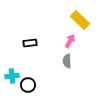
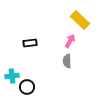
black circle: moved 1 px left, 2 px down
